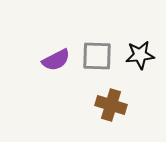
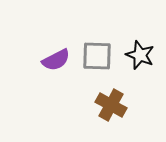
black star: rotated 28 degrees clockwise
brown cross: rotated 12 degrees clockwise
